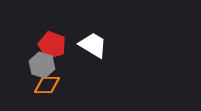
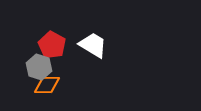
red pentagon: rotated 8 degrees clockwise
gray hexagon: moved 3 px left, 2 px down
